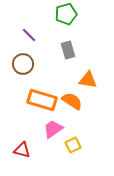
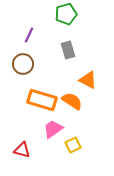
purple line: rotated 70 degrees clockwise
orange triangle: rotated 18 degrees clockwise
